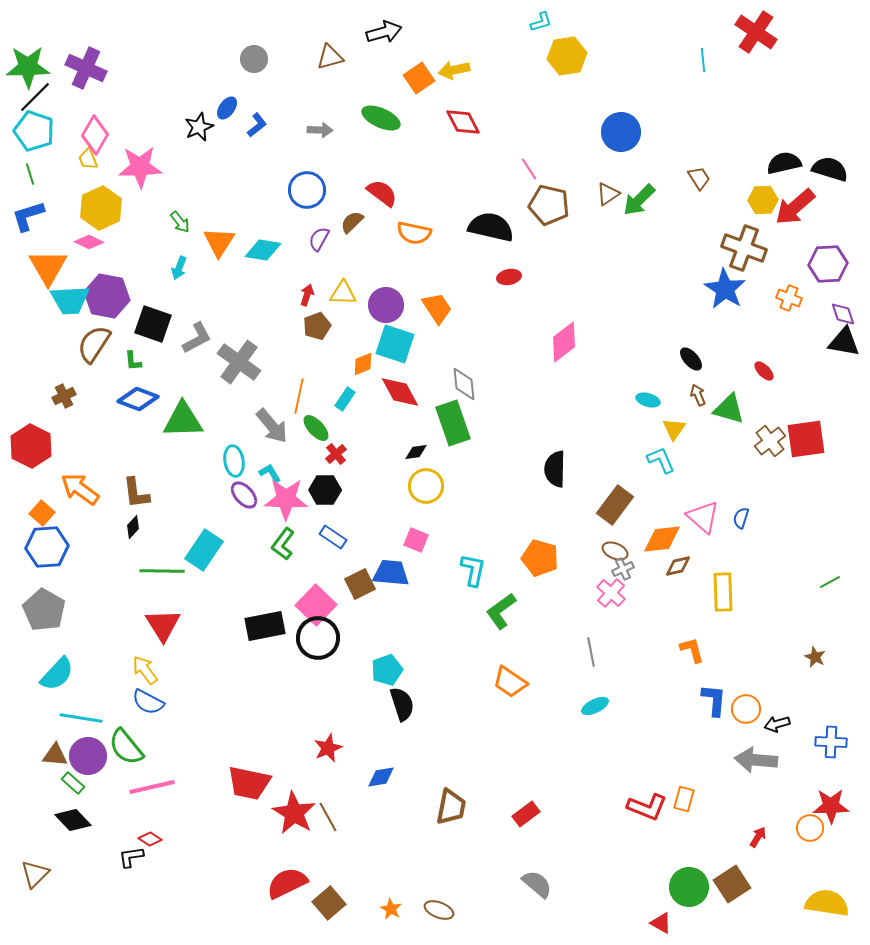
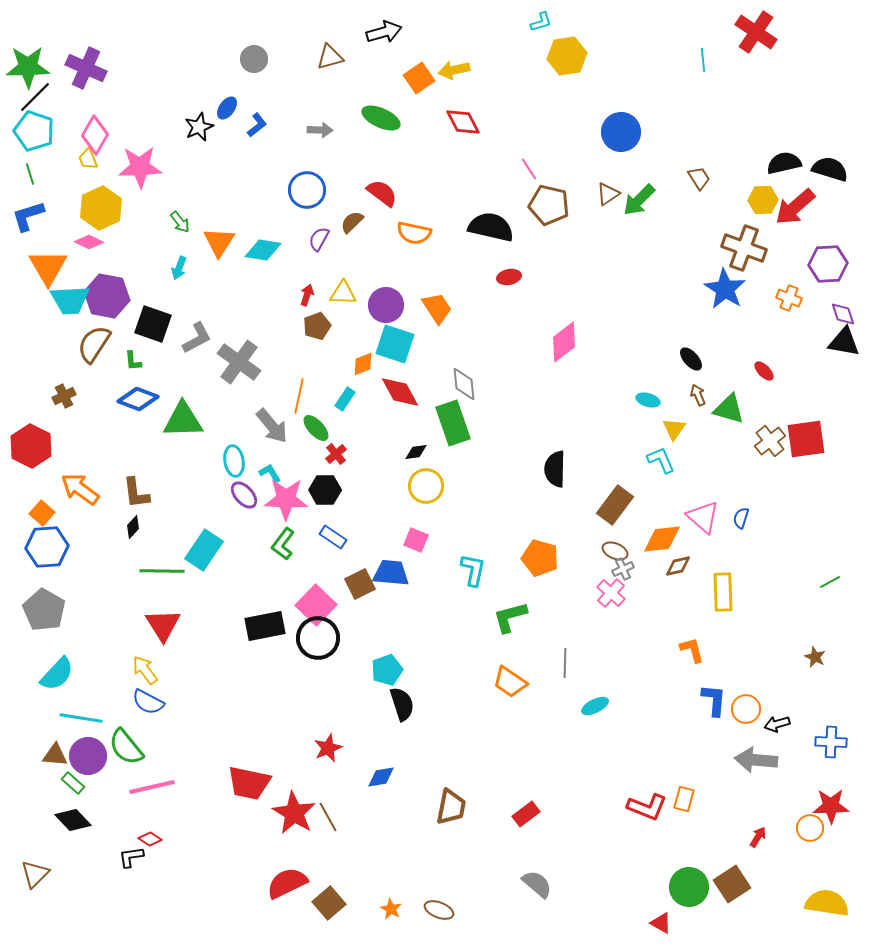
green L-shape at (501, 611): moved 9 px right, 6 px down; rotated 21 degrees clockwise
gray line at (591, 652): moved 26 px left, 11 px down; rotated 12 degrees clockwise
